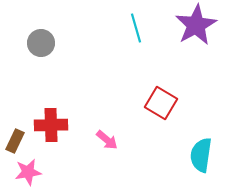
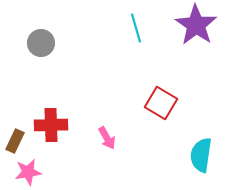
purple star: rotated 9 degrees counterclockwise
pink arrow: moved 2 px up; rotated 20 degrees clockwise
